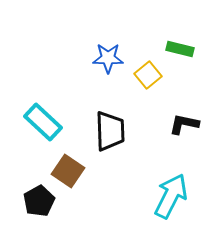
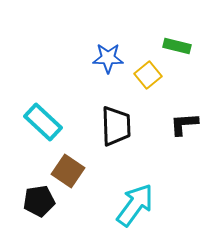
green rectangle: moved 3 px left, 3 px up
black L-shape: rotated 16 degrees counterclockwise
black trapezoid: moved 6 px right, 5 px up
cyan arrow: moved 36 px left, 9 px down; rotated 9 degrees clockwise
black pentagon: rotated 20 degrees clockwise
